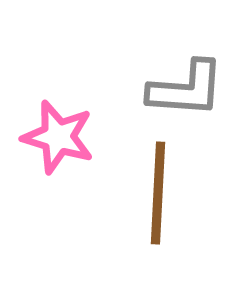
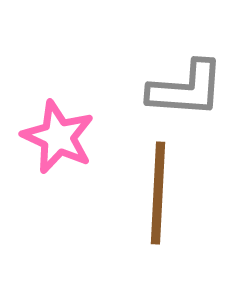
pink star: rotated 8 degrees clockwise
